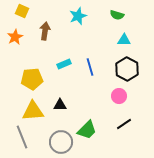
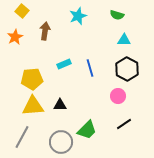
yellow square: rotated 16 degrees clockwise
blue line: moved 1 px down
pink circle: moved 1 px left
yellow triangle: moved 5 px up
gray line: rotated 50 degrees clockwise
